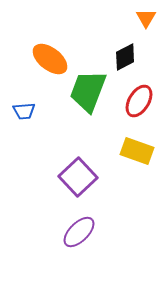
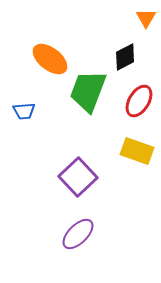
purple ellipse: moved 1 px left, 2 px down
